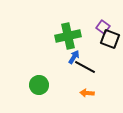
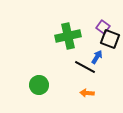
blue arrow: moved 23 px right
